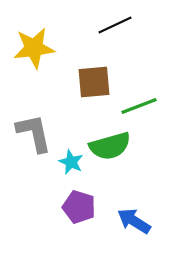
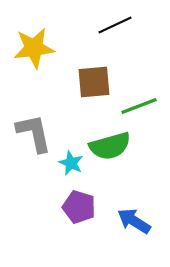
cyan star: moved 1 px down
